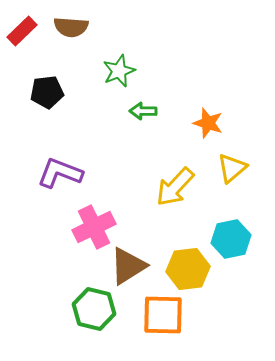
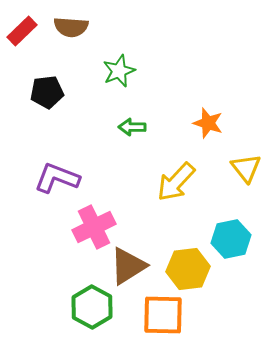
green arrow: moved 11 px left, 16 px down
yellow triangle: moved 14 px right; rotated 28 degrees counterclockwise
purple L-shape: moved 3 px left, 5 px down
yellow arrow: moved 1 px right, 5 px up
green hexagon: moved 2 px left, 2 px up; rotated 15 degrees clockwise
